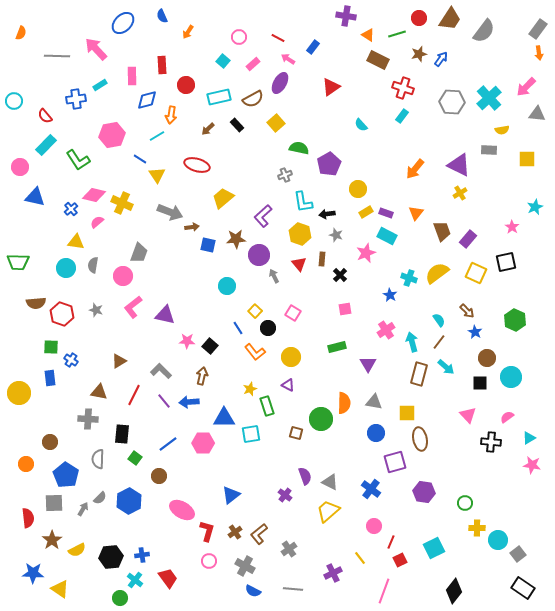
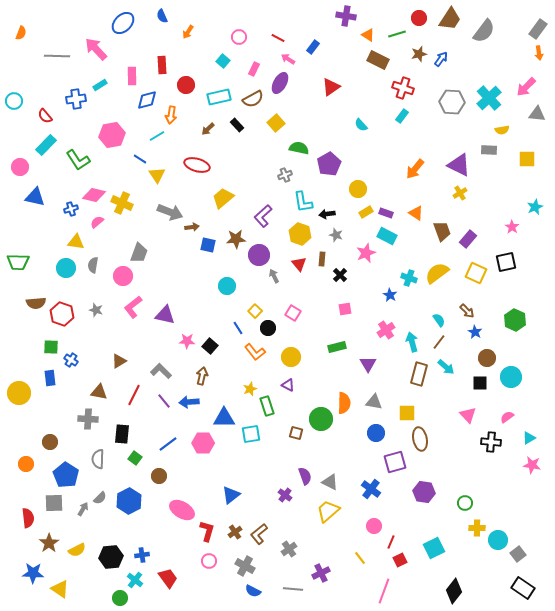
pink rectangle at (253, 64): moved 1 px right, 5 px down; rotated 24 degrees counterclockwise
blue cross at (71, 209): rotated 24 degrees clockwise
orange triangle at (416, 213): rotated 35 degrees counterclockwise
brown star at (52, 540): moved 3 px left, 3 px down
purple cross at (333, 573): moved 12 px left
